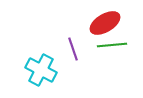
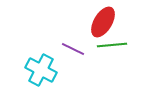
red ellipse: moved 2 px left, 1 px up; rotated 28 degrees counterclockwise
purple line: rotated 45 degrees counterclockwise
